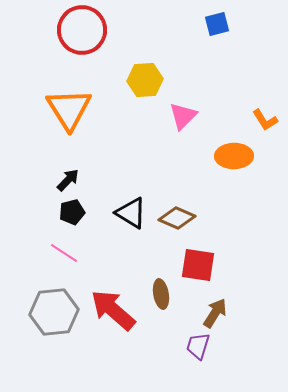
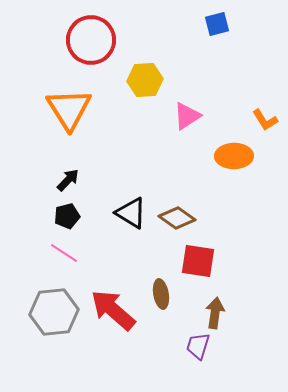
red circle: moved 9 px right, 10 px down
pink triangle: moved 4 px right; rotated 12 degrees clockwise
black pentagon: moved 5 px left, 4 px down
brown diamond: rotated 12 degrees clockwise
red square: moved 4 px up
brown arrow: rotated 24 degrees counterclockwise
